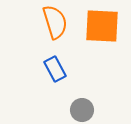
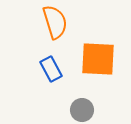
orange square: moved 4 px left, 33 px down
blue rectangle: moved 4 px left
